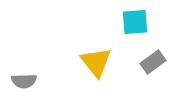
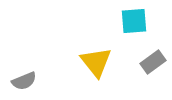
cyan square: moved 1 px left, 1 px up
gray semicircle: rotated 20 degrees counterclockwise
